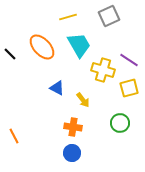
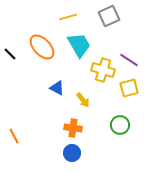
green circle: moved 2 px down
orange cross: moved 1 px down
